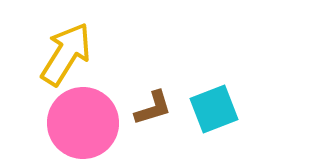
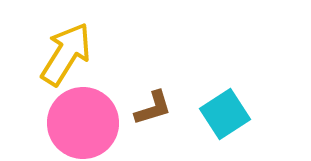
cyan square: moved 11 px right, 5 px down; rotated 12 degrees counterclockwise
